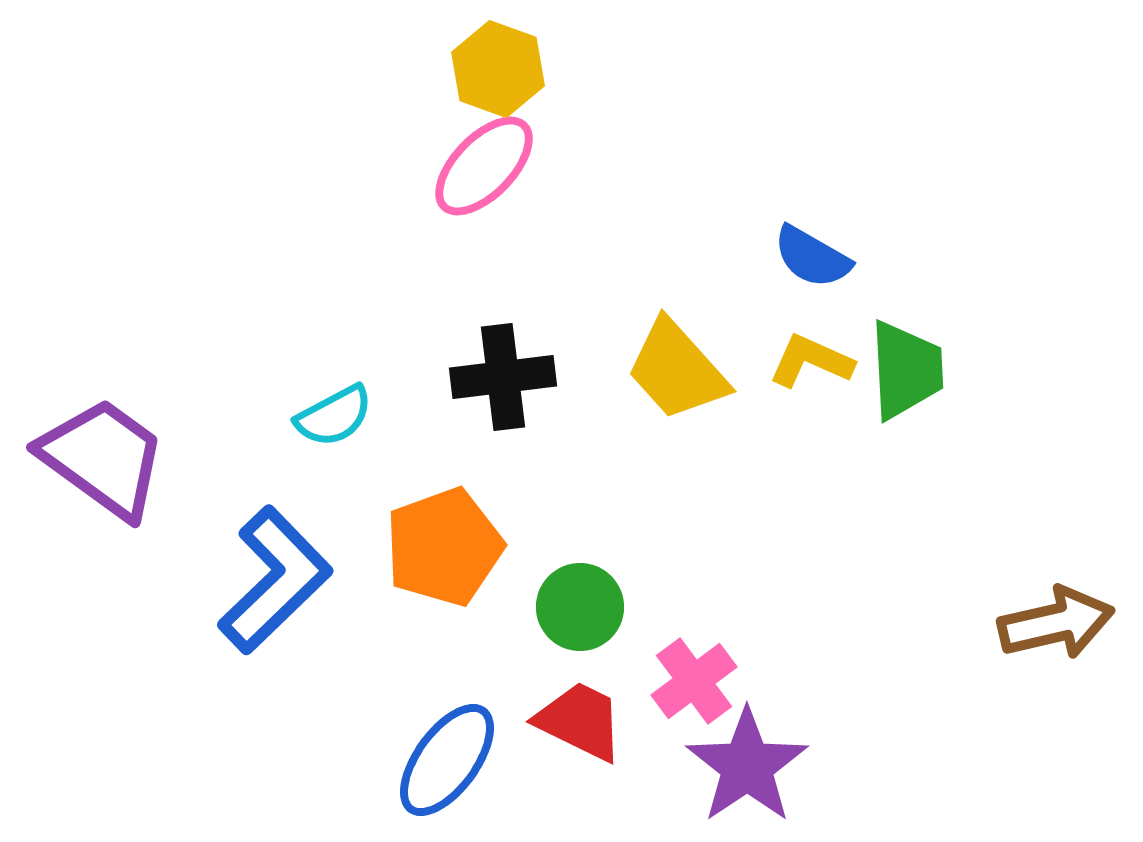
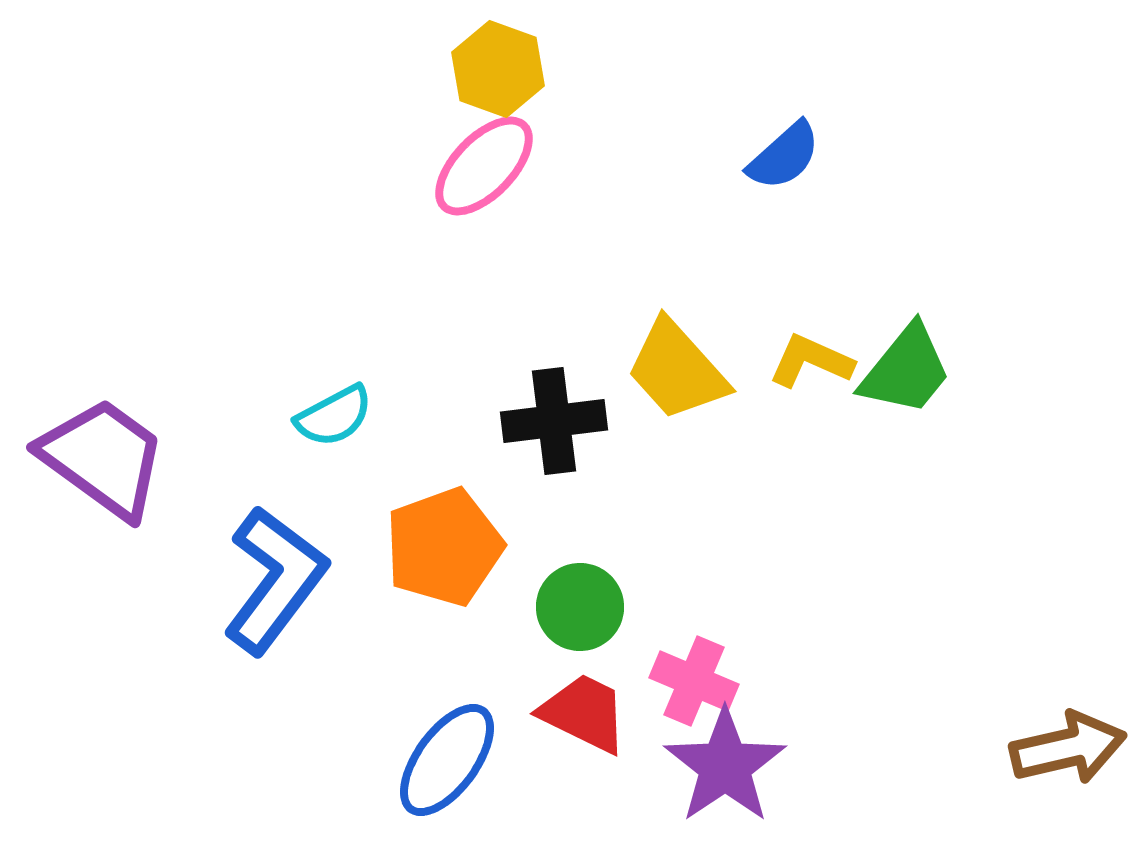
blue semicircle: moved 28 px left, 101 px up; rotated 72 degrees counterclockwise
green trapezoid: rotated 42 degrees clockwise
black cross: moved 51 px right, 44 px down
blue L-shape: rotated 9 degrees counterclockwise
brown arrow: moved 12 px right, 125 px down
pink cross: rotated 30 degrees counterclockwise
red trapezoid: moved 4 px right, 8 px up
purple star: moved 22 px left
